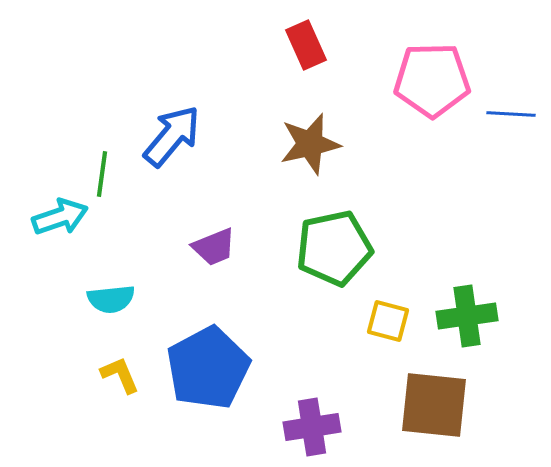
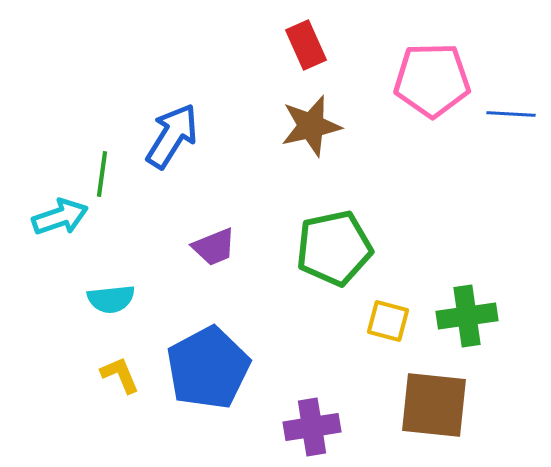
blue arrow: rotated 8 degrees counterclockwise
brown star: moved 1 px right, 18 px up
